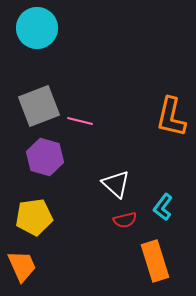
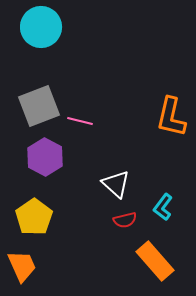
cyan circle: moved 4 px right, 1 px up
purple hexagon: rotated 12 degrees clockwise
yellow pentagon: rotated 27 degrees counterclockwise
orange rectangle: rotated 24 degrees counterclockwise
